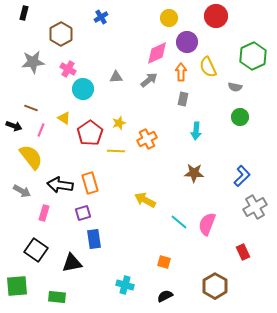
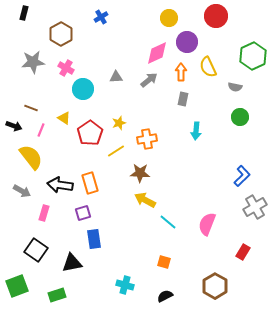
pink cross at (68, 69): moved 2 px left, 1 px up
orange cross at (147, 139): rotated 18 degrees clockwise
yellow line at (116, 151): rotated 36 degrees counterclockwise
brown star at (194, 173): moved 54 px left
cyan line at (179, 222): moved 11 px left
red rectangle at (243, 252): rotated 56 degrees clockwise
green square at (17, 286): rotated 15 degrees counterclockwise
green rectangle at (57, 297): moved 2 px up; rotated 24 degrees counterclockwise
